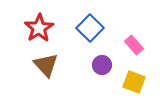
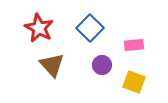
red star: rotated 12 degrees counterclockwise
pink rectangle: rotated 54 degrees counterclockwise
brown triangle: moved 6 px right
